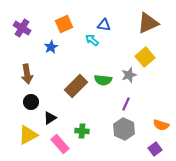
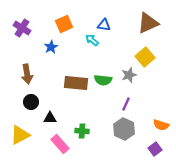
brown rectangle: moved 3 px up; rotated 50 degrees clockwise
black triangle: rotated 32 degrees clockwise
yellow triangle: moved 8 px left
